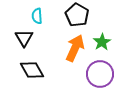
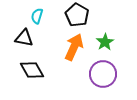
cyan semicircle: rotated 21 degrees clockwise
black triangle: rotated 48 degrees counterclockwise
green star: moved 3 px right
orange arrow: moved 1 px left, 1 px up
purple circle: moved 3 px right
